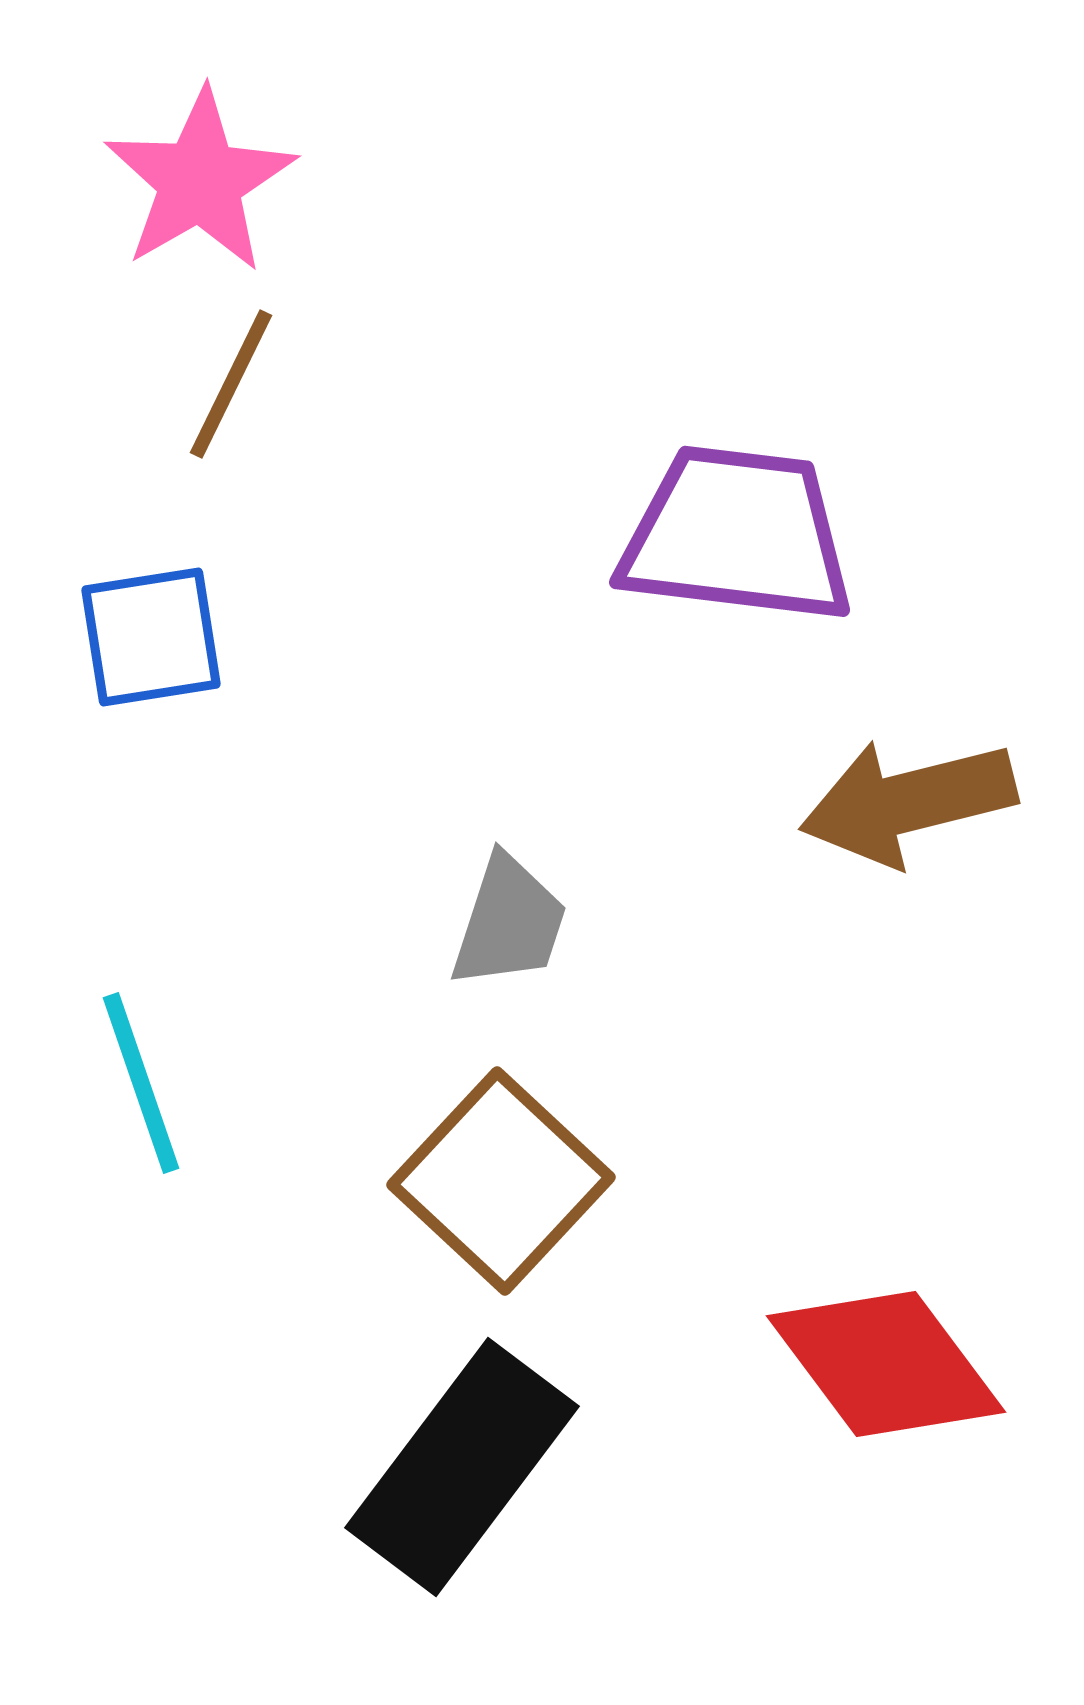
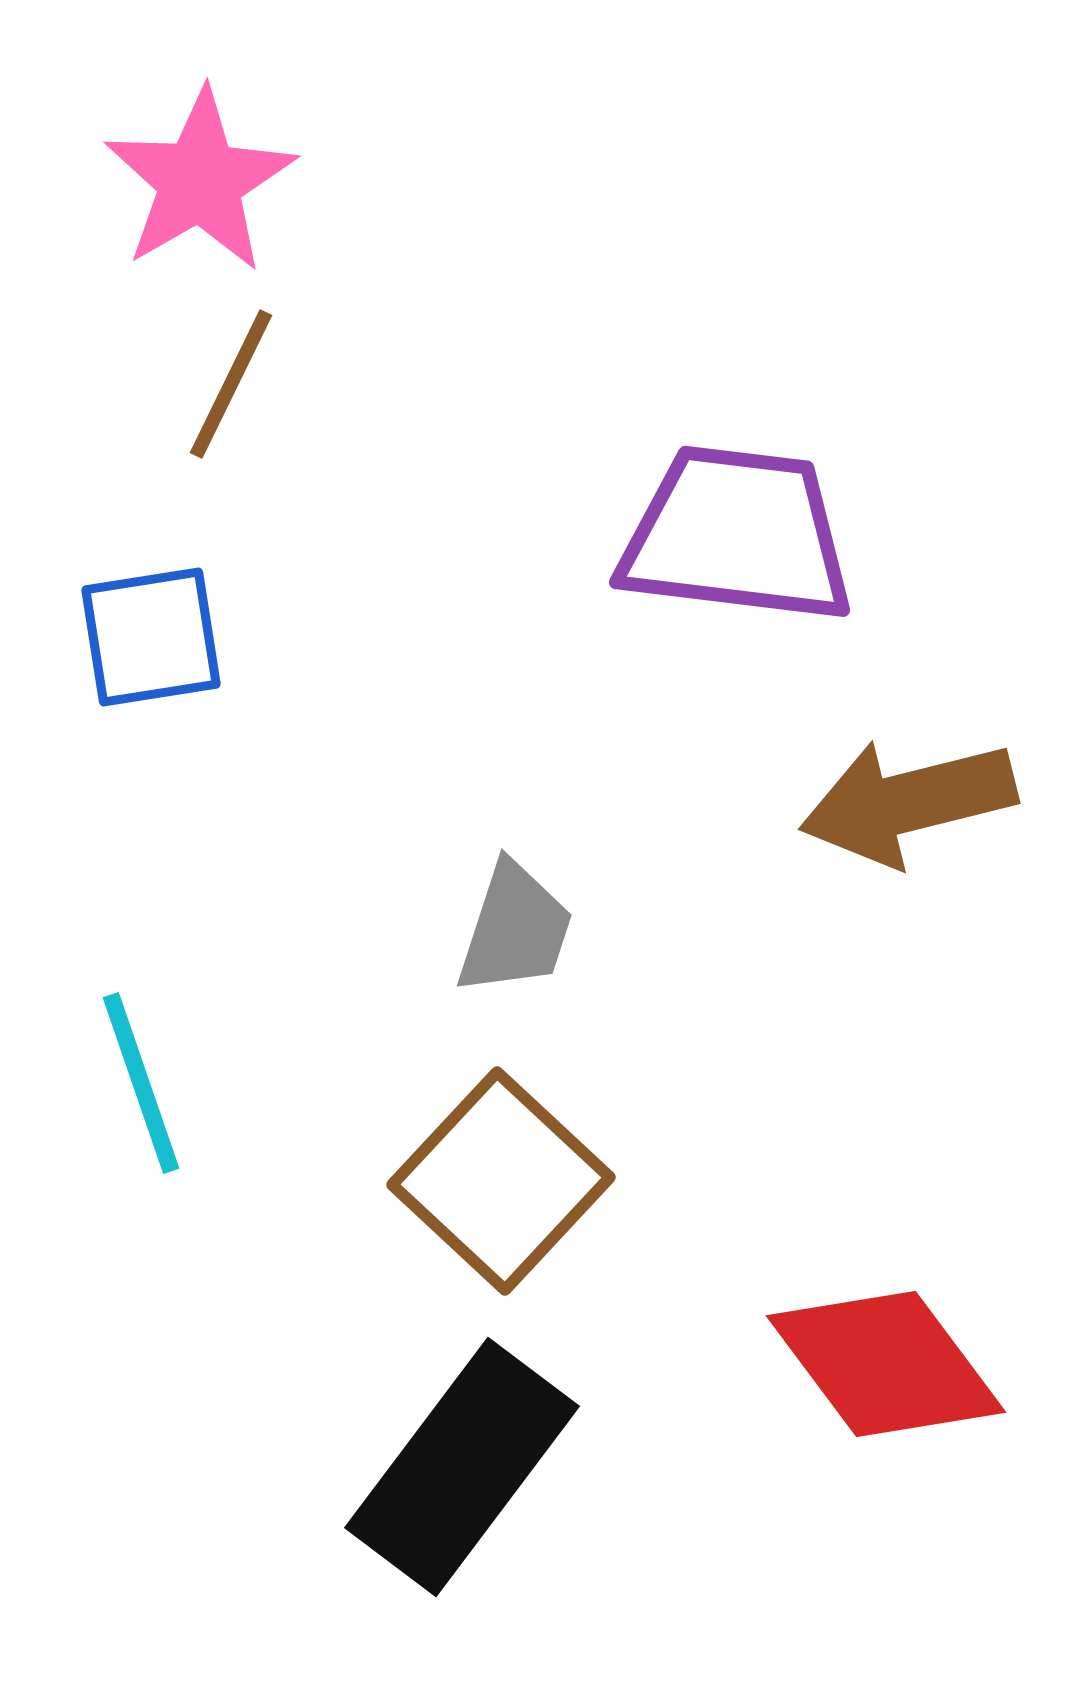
gray trapezoid: moved 6 px right, 7 px down
